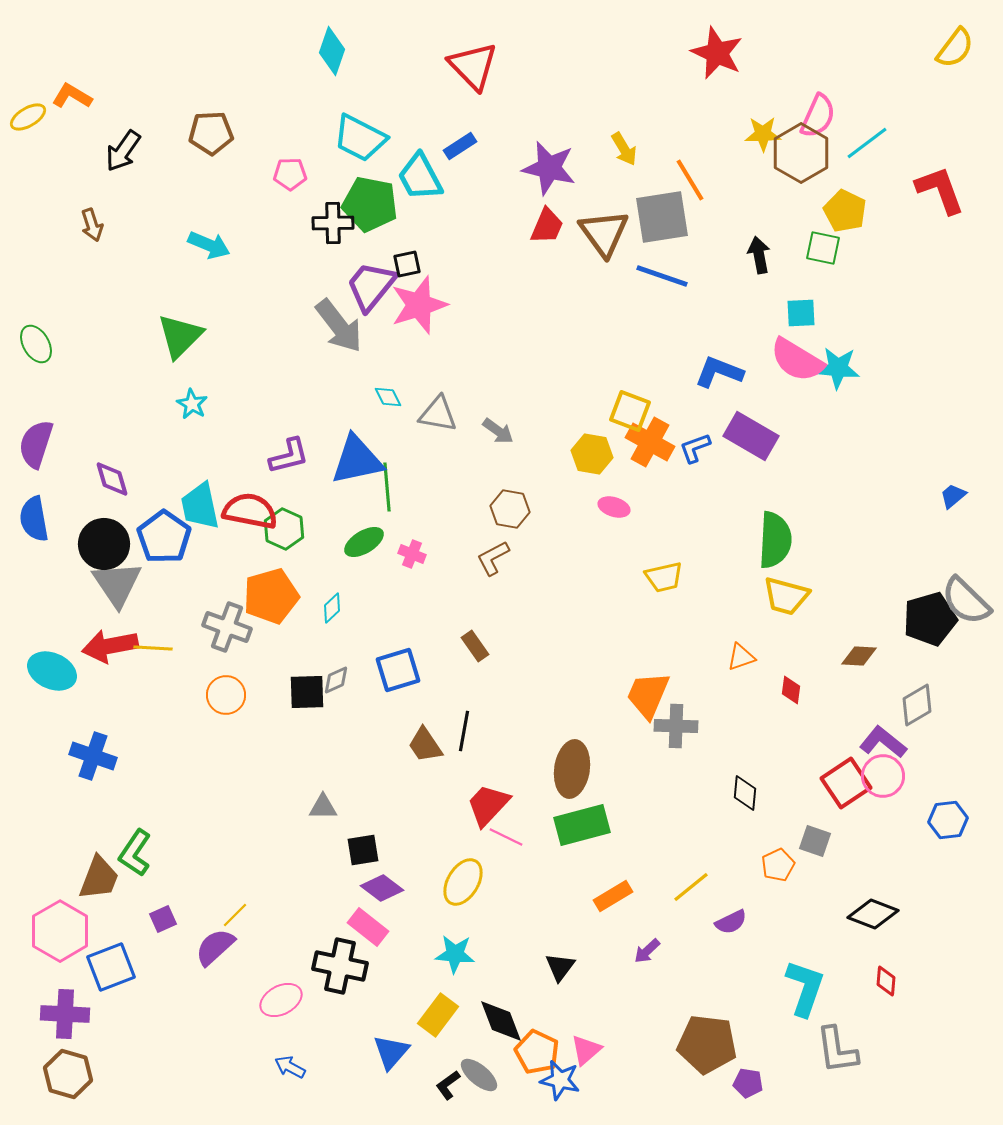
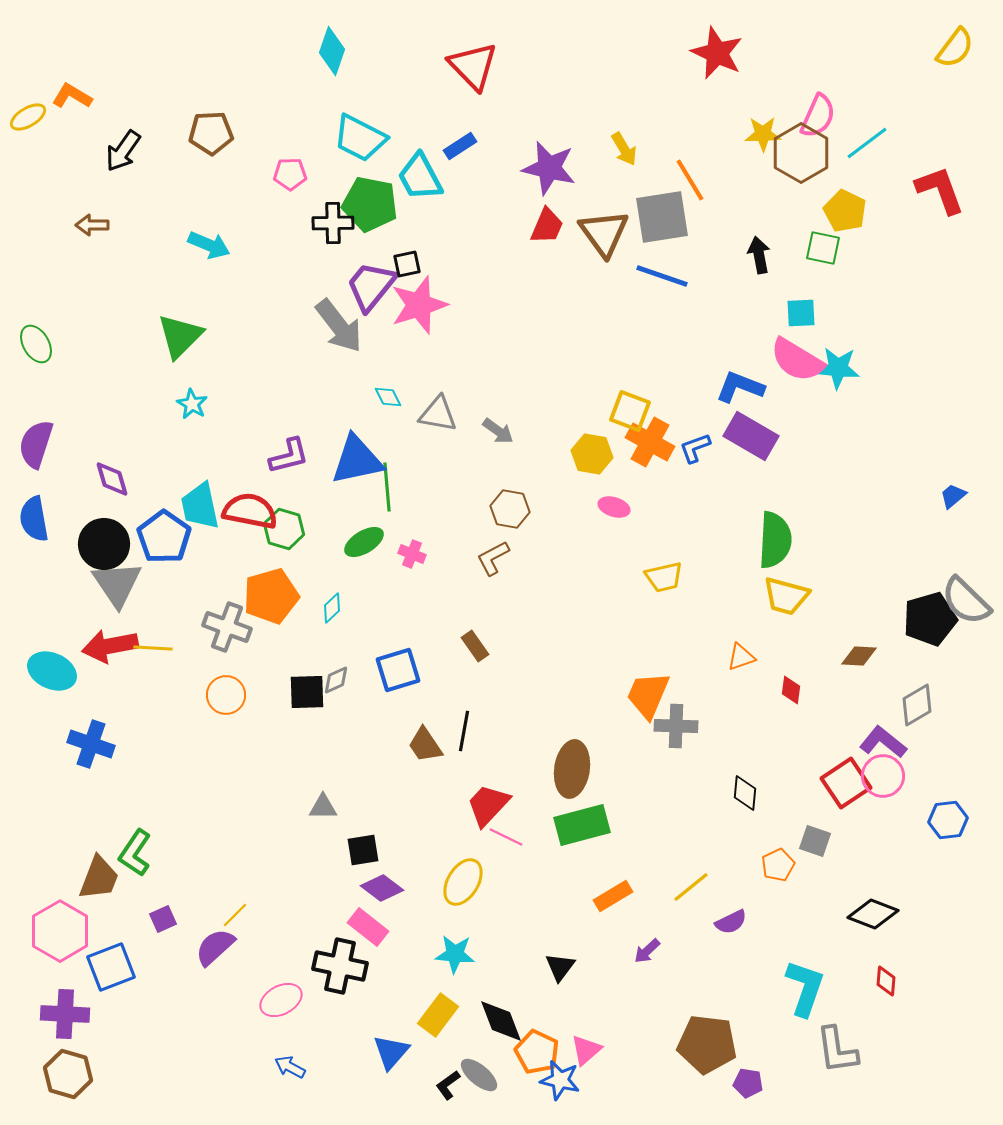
brown arrow at (92, 225): rotated 108 degrees clockwise
blue L-shape at (719, 372): moved 21 px right, 15 px down
green hexagon at (284, 529): rotated 9 degrees counterclockwise
blue cross at (93, 756): moved 2 px left, 12 px up
